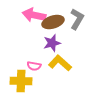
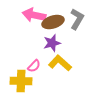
pink semicircle: rotated 56 degrees counterclockwise
